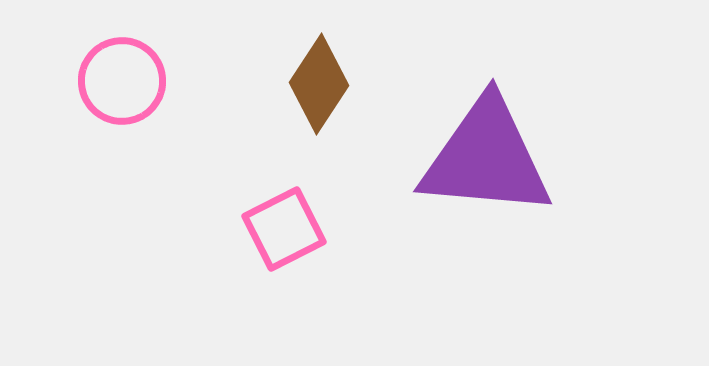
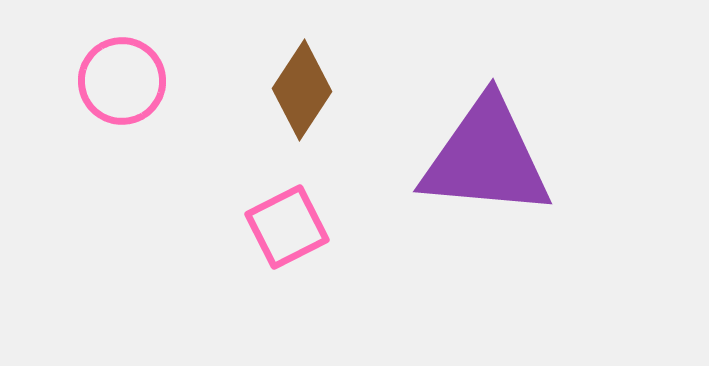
brown diamond: moved 17 px left, 6 px down
pink square: moved 3 px right, 2 px up
